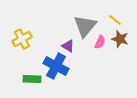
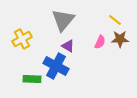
gray triangle: moved 22 px left, 6 px up
brown star: rotated 18 degrees counterclockwise
